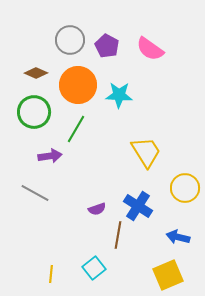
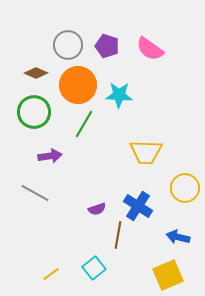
gray circle: moved 2 px left, 5 px down
purple pentagon: rotated 10 degrees counterclockwise
green line: moved 8 px right, 5 px up
yellow trapezoid: rotated 124 degrees clockwise
yellow line: rotated 48 degrees clockwise
